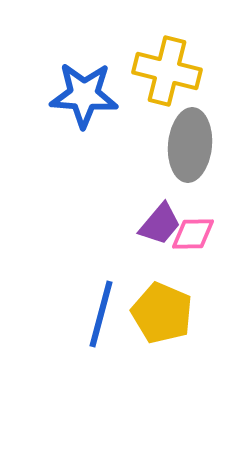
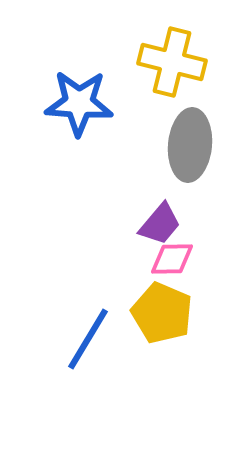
yellow cross: moved 5 px right, 9 px up
blue star: moved 5 px left, 8 px down
pink diamond: moved 21 px left, 25 px down
blue line: moved 13 px left, 25 px down; rotated 16 degrees clockwise
